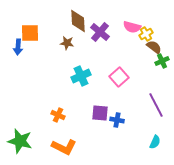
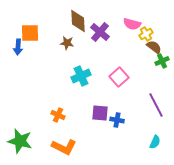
pink semicircle: moved 3 px up
